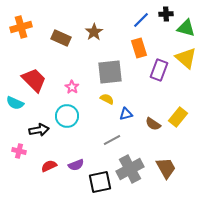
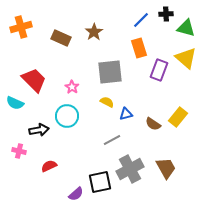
yellow semicircle: moved 3 px down
purple semicircle: moved 29 px down; rotated 21 degrees counterclockwise
